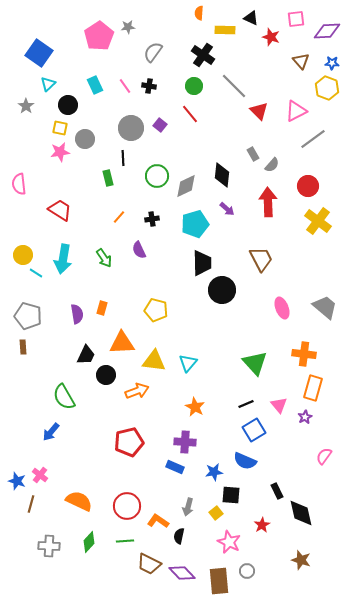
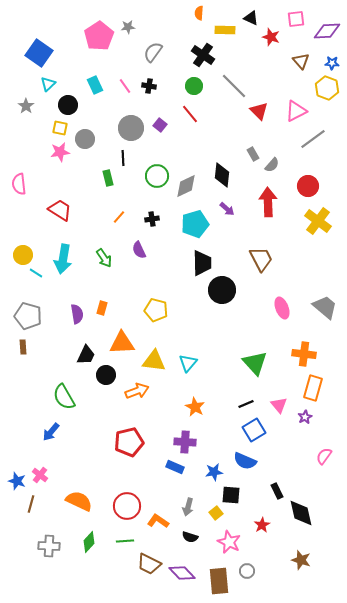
black semicircle at (179, 536): moved 11 px right, 1 px down; rotated 84 degrees counterclockwise
